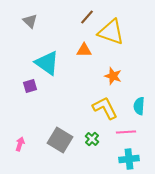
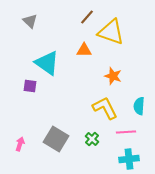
purple square: rotated 24 degrees clockwise
gray square: moved 4 px left, 1 px up
